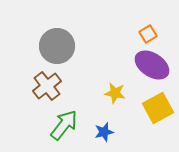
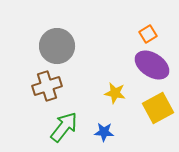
brown cross: rotated 20 degrees clockwise
green arrow: moved 2 px down
blue star: rotated 18 degrees clockwise
